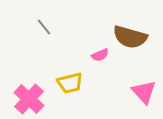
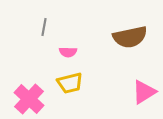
gray line: rotated 48 degrees clockwise
brown semicircle: rotated 28 degrees counterclockwise
pink semicircle: moved 32 px left, 3 px up; rotated 24 degrees clockwise
pink triangle: rotated 40 degrees clockwise
